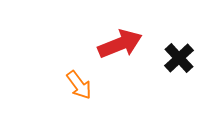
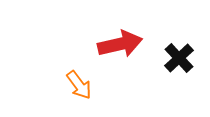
red arrow: rotated 9 degrees clockwise
